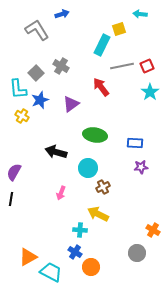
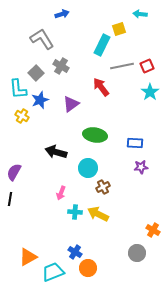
gray L-shape: moved 5 px right, 9 px down
black line: moved 1 px left
cyan cross: moved 5 px left, 18 px up
orange circle: moved 3 px left, 1 px down
cyan trapezoid: moved 2 px right; rotated 50 degrees counterclockwise
